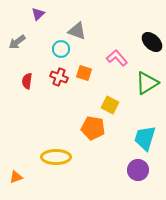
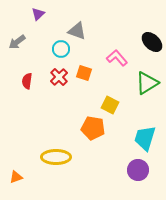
red cross: rotated 24 degrees clockwise
